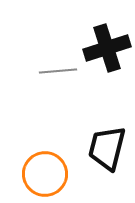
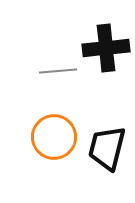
black cross: moved 1 px left; rotated 12 degrees clockwise
orange circle: moved 9 px right, 37 px up
